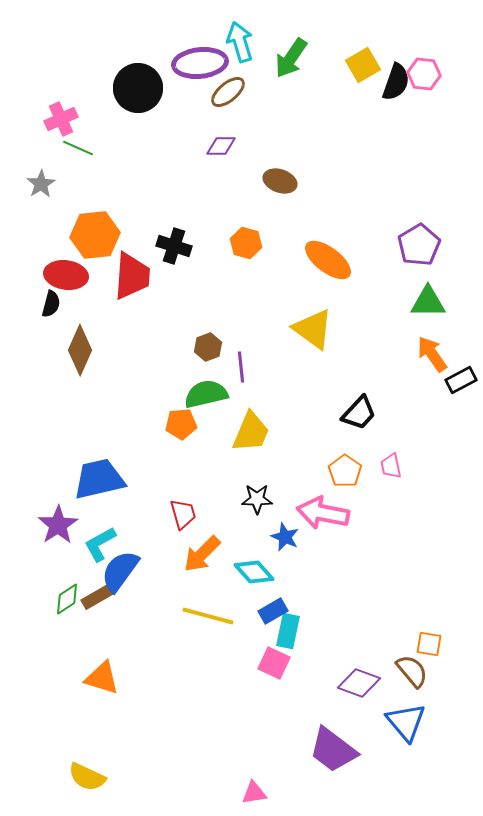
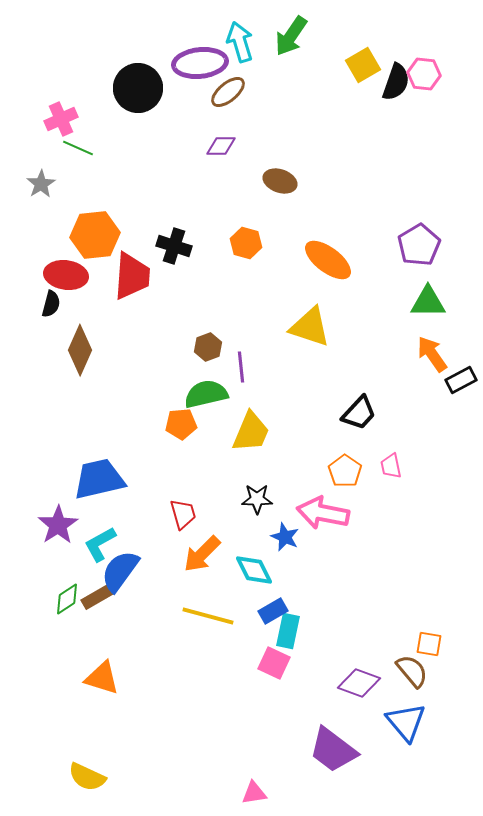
green arrow at (291, 58): moved 22 px up
yellow triangle at (313, 329): moved 3 px left, 2 px up; rotated 18 degrees counterclockwise
cyan diamond at (254, 572): moved 2 px up; rotated 15 degrees clockwise
